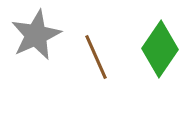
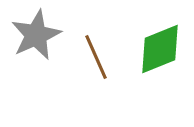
green diamond: rotated 34 degrees clockwise
